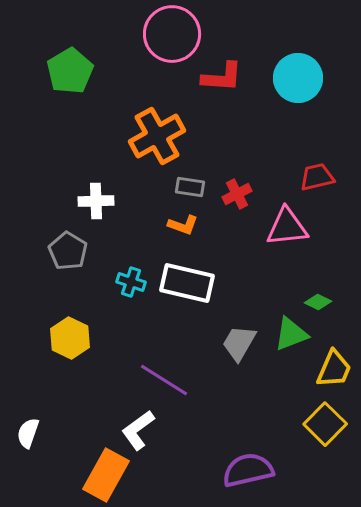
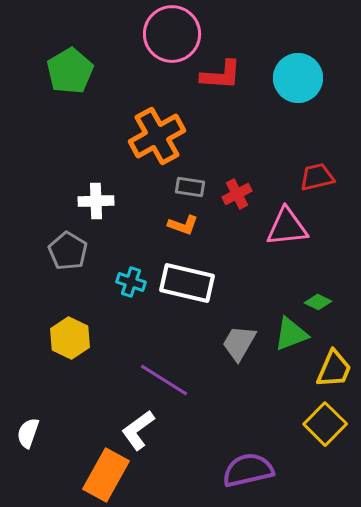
red L-shape: moved 1 px left, 2 px up
